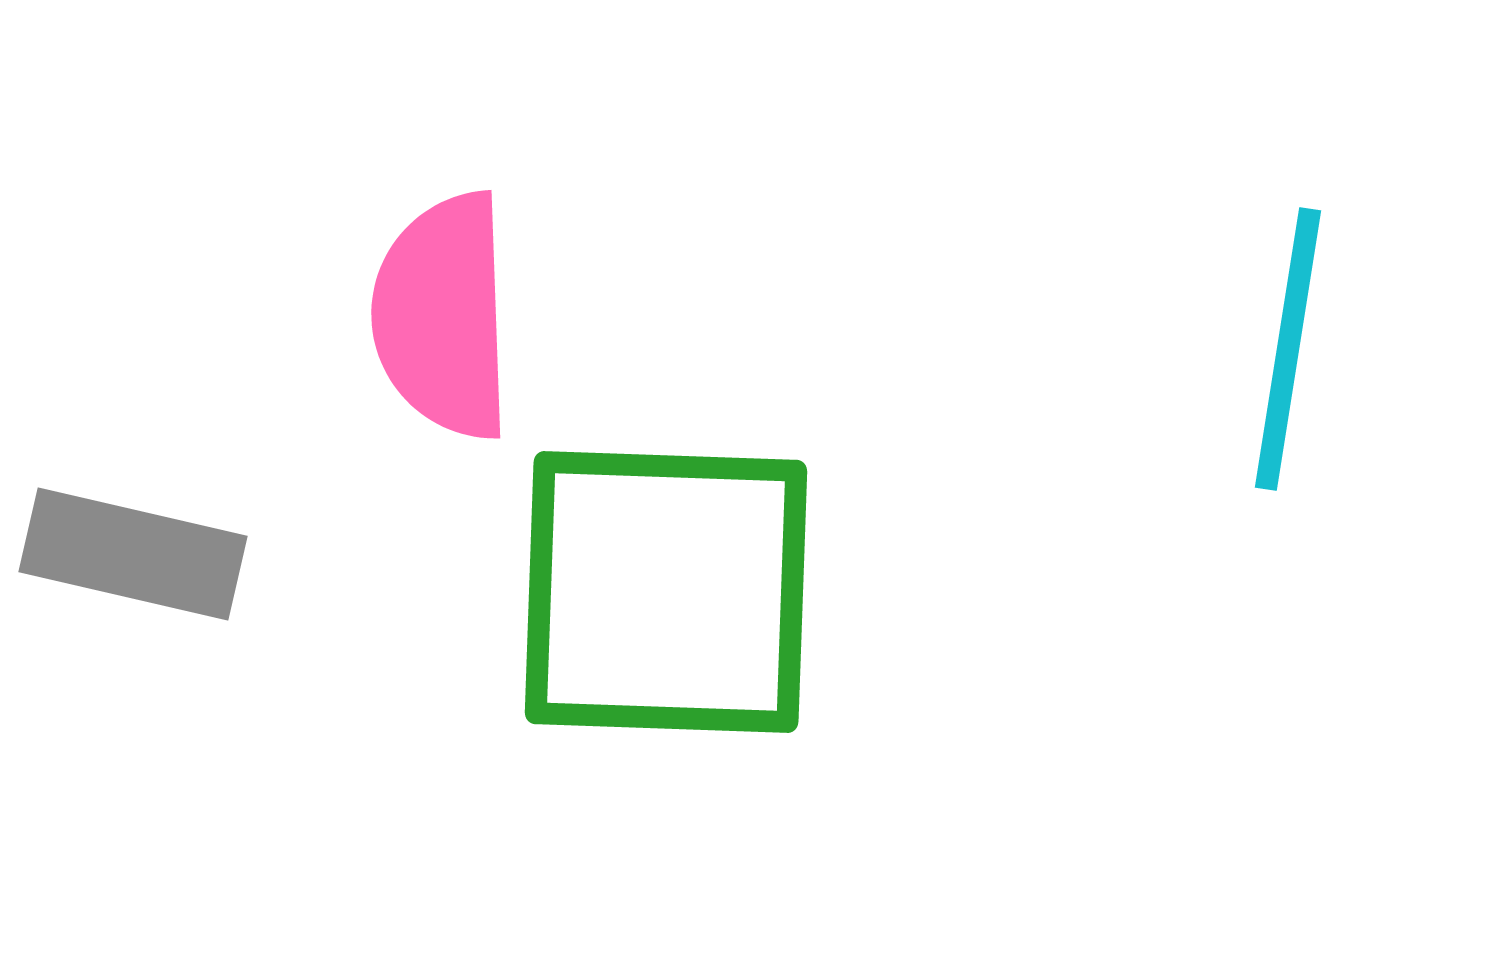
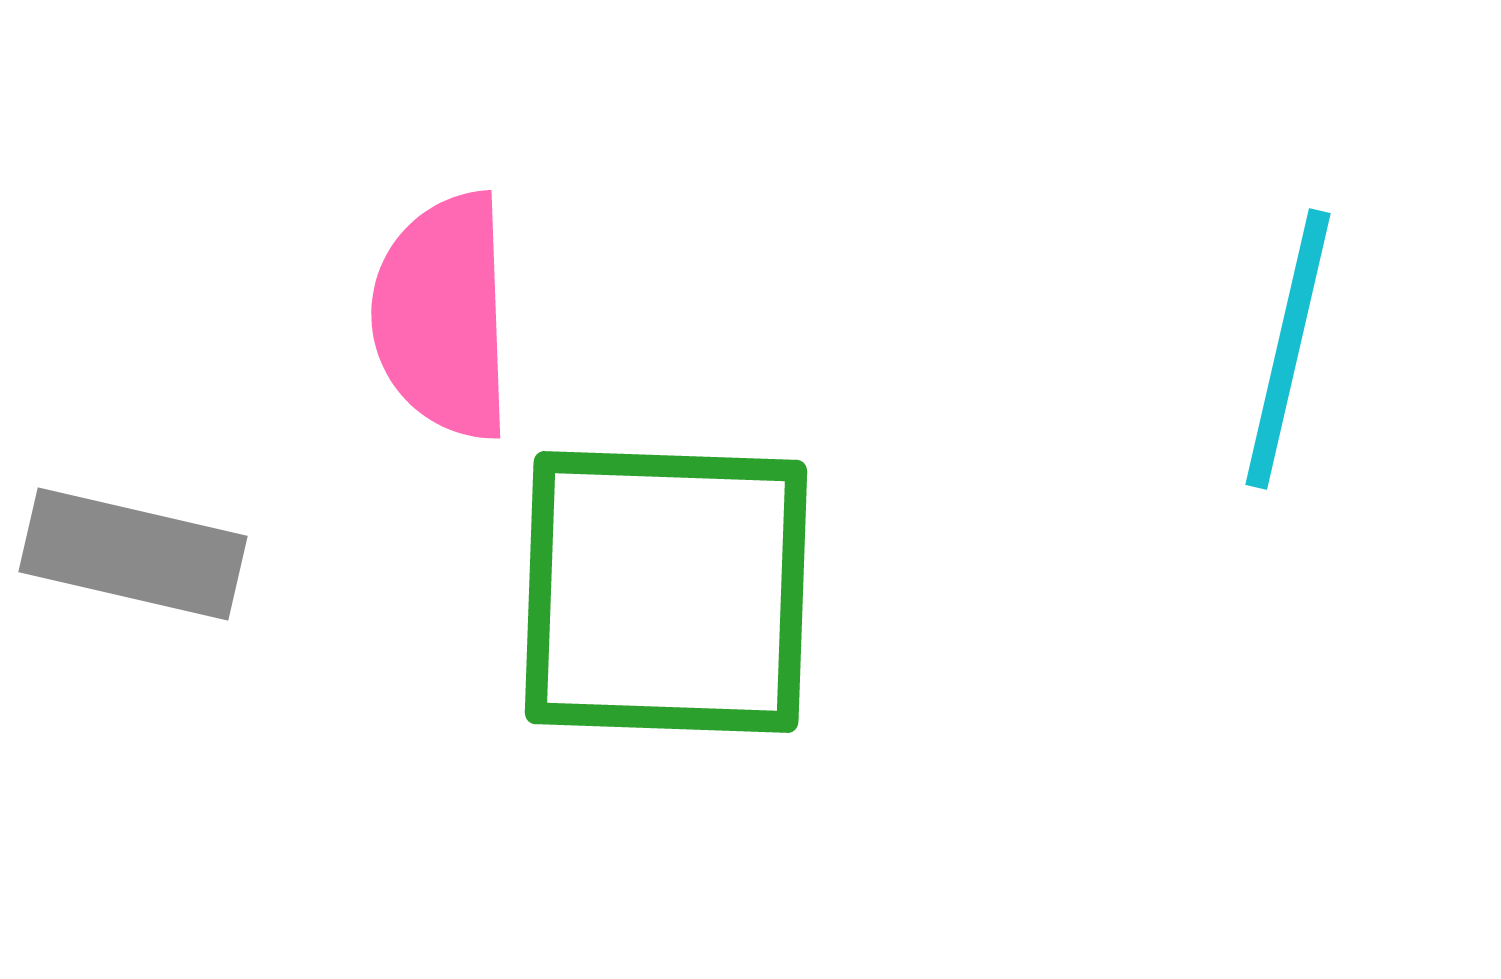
cyan line: rotated 4 degrees clockwise
